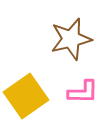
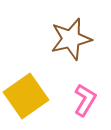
pink L-shape: moved 2 px right, 8 px down; rotated 60 degrees counterclockwise
